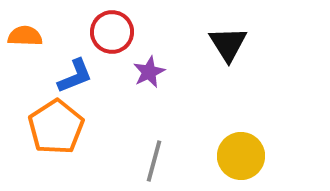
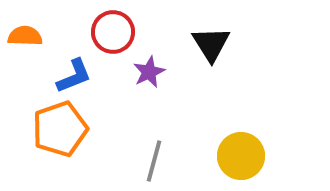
red circle: moved 1 px right
black triangle: moved 17 px left
blue L-shape: moved 1 px left
orange pentagon: moved 4 px right, 2 px down; rotated 14 degrees clockwise
